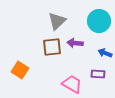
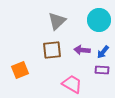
cyan circle: moved 1 px up
purple arrow: moved 7 px right, 7 px down
brown square: moved 3 px down
blue arrow: moved 2 px left, 1 px up; rotated 72 degrees counterclockwise
orange square: rotated 36 degrees clockwise
purple rectangle: moved 4 px right, 4 px up
